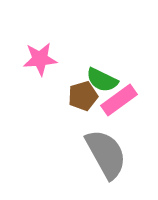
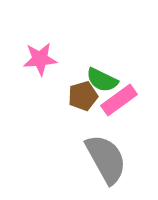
gray semicircle: moved 5 px down
